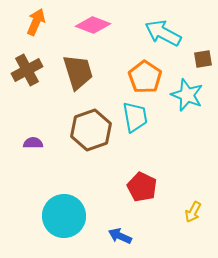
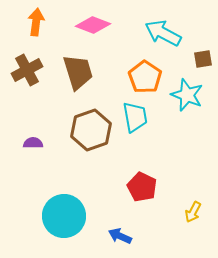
orange arrow: rotated 16 degrees counterclockwise
